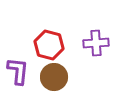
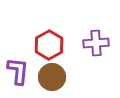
red hexagon: rotated 16 degrees clockwise
brown circle: moved 2 px left
